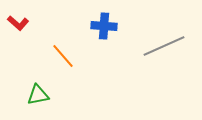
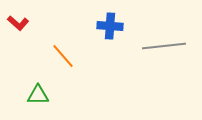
blue cross: moved 6 px right
gray line: rotated 18 degrees clockwise
green triangle: rotated 10 degrees clockwise
